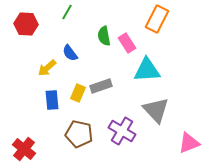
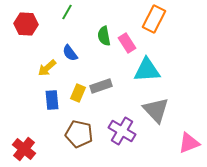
orange rectangle: moved 3 px left
